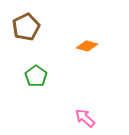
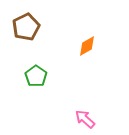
orange diamond: rotated 45 degrees counterclockwise
pink arrow: moved 1 px down
